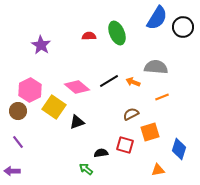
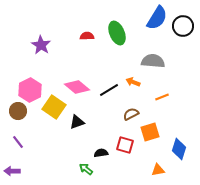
black circle: moved 1 px up
red semicircle: moved 2 px left
gray semicircle: moved 3 px left, 6 px up
black line: moved 9 px down
